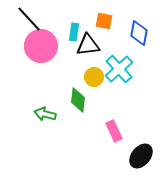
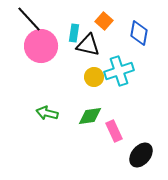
orange square: rotated 30 degrees clockwise
cyan rectangle: moved 1 px down
black triangle: rotated 20 degrees clockwise
cyan cross: moved 2 px down; rotated 24 degrees clockwise
green diamond: moved 12 px right, 16 px down; rotated 75 degrees clockwise
green arrow: moved 2 px right, 1 px up
black ellipse: moved 1 px up
